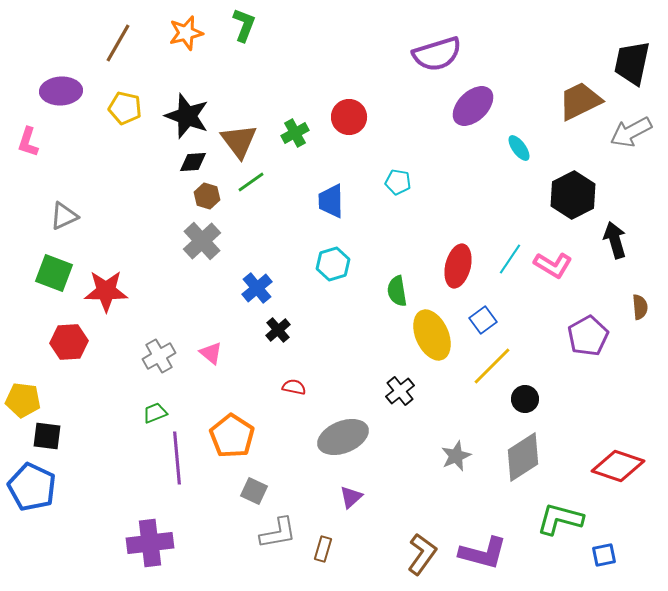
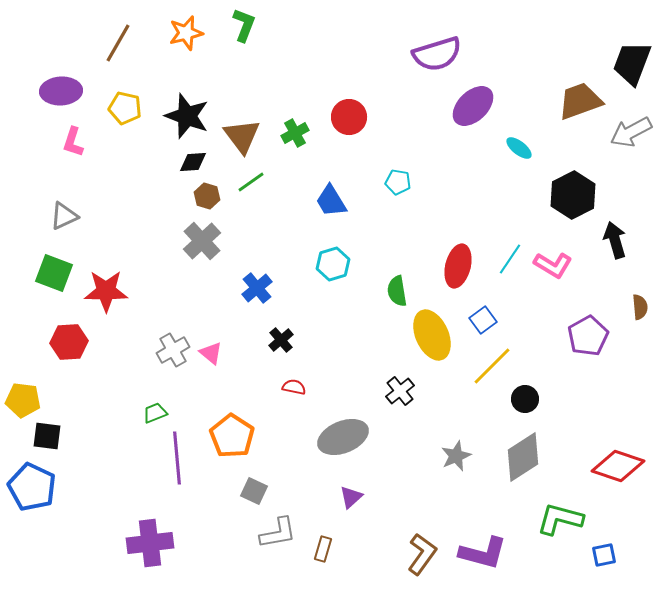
black trapezoid at (632, 63): rotated 9 degrees clockwise
brown trapezoid at (580, 101): rotated 6 degrees clockwise
brown triangle at (239, 141): moved 3 px right, 5 px up
pink L-shape at (28, 142): moved 45 px right
cyan ellipse at (519, 148): rotated 16 degrees counterclockwise
blue trapezoid at (331, 201): rotated 30 degrees counterclockwise
black cross at (278, 330): moved 3 px right, 10 px down
gray cross at (159, 356): moved 14 px right, 6 px up
